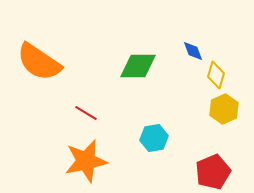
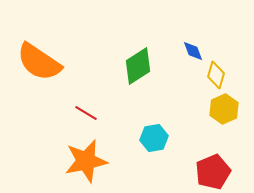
green diamond: rotated 33 degrees counterclockwise
